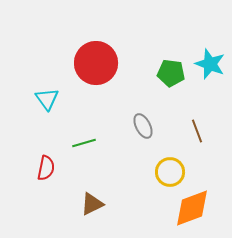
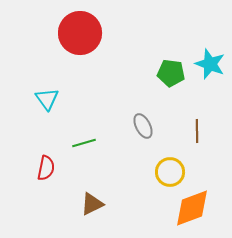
red circle: moved 16 px left, 30 px up
brown line: rotated 20 degrees clockwise
